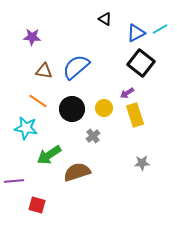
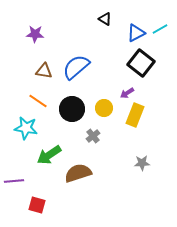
purple star: moved 3 px right, 3 px up
yellow rectangle: rotated 40 degrees clockwise
brown semicircle: moved 1 px right, 1 px down
